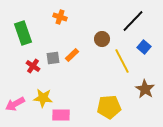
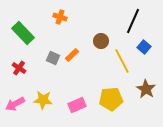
black line: rotated 20 degrees counterclockwise
green rectangle: rotated 25 degrees counterclockwise
brown circle: moved 1 px left, 2 px down
gray square: rotated 32 degrees clockwise
red cross: moved 14 px left, 2 px down
brown star: moved 1 px right
yellow star: moved 2 px down
yellow pentagon: moved 2 px right, 8 px up
pink rectangle: moved 16 px right, 10 px up; rotated 24 degrees counterclockwise
